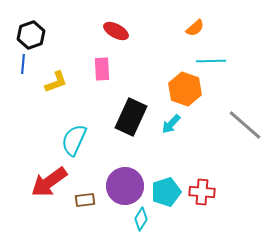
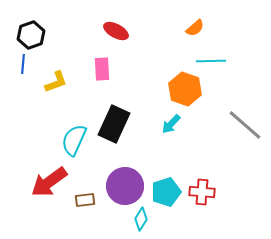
black rectangle: moved 17 px left, 7 px down
